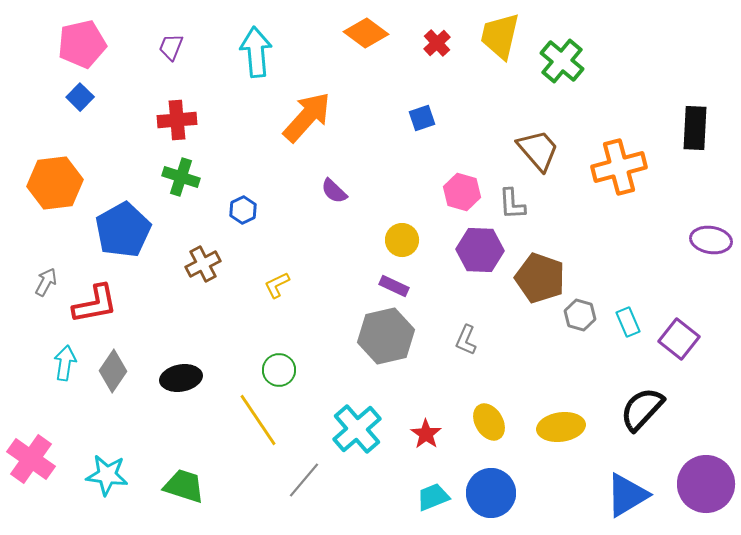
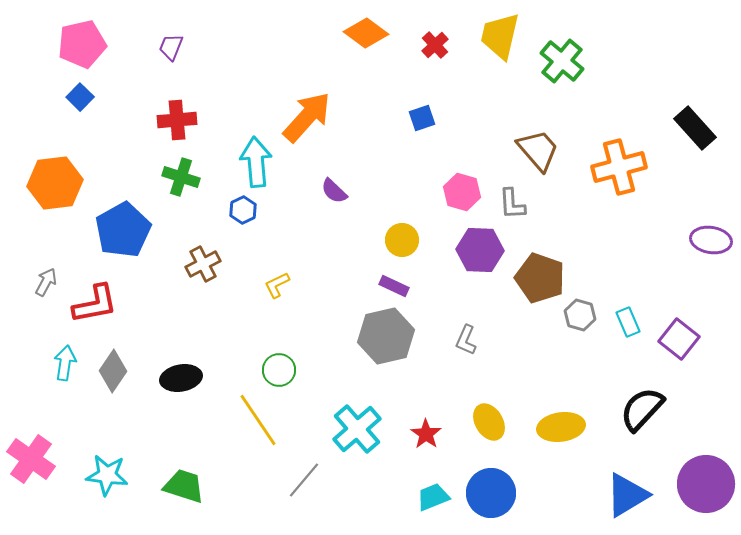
red cross at (437, 43): moved 2 px left, 2 px down
cyan arrow at (256, 52): moved 110 px down
black rectangle at (695, 128): rotated 45 degrees counterclockwise
